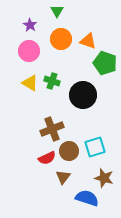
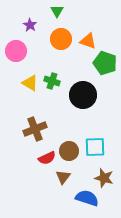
pink circle: moved 13 px left
brown cross: moved 17 px left
cyan square: rotated 15 degrees clockwise
